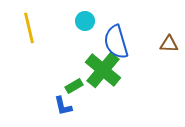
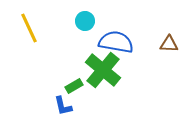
yellow line: rotated 12 degrees counterclockwise
blue semicircle: rotated 116 degrees clockwise
